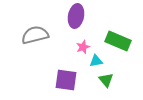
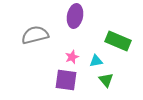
purple ellipse: moved 1 px left
pink star: moved 11 px left, 10 px down
